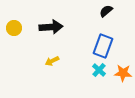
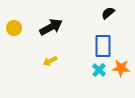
black semicircle: moved 2 px right, 2 px down
black arrow: rotated 25 degrees counterclockwise
blue rectangle: rotated 20 degrees counterclockwise
yellow arrow: moved 2 px left
orange star: moved 2 px left, 5 px up
